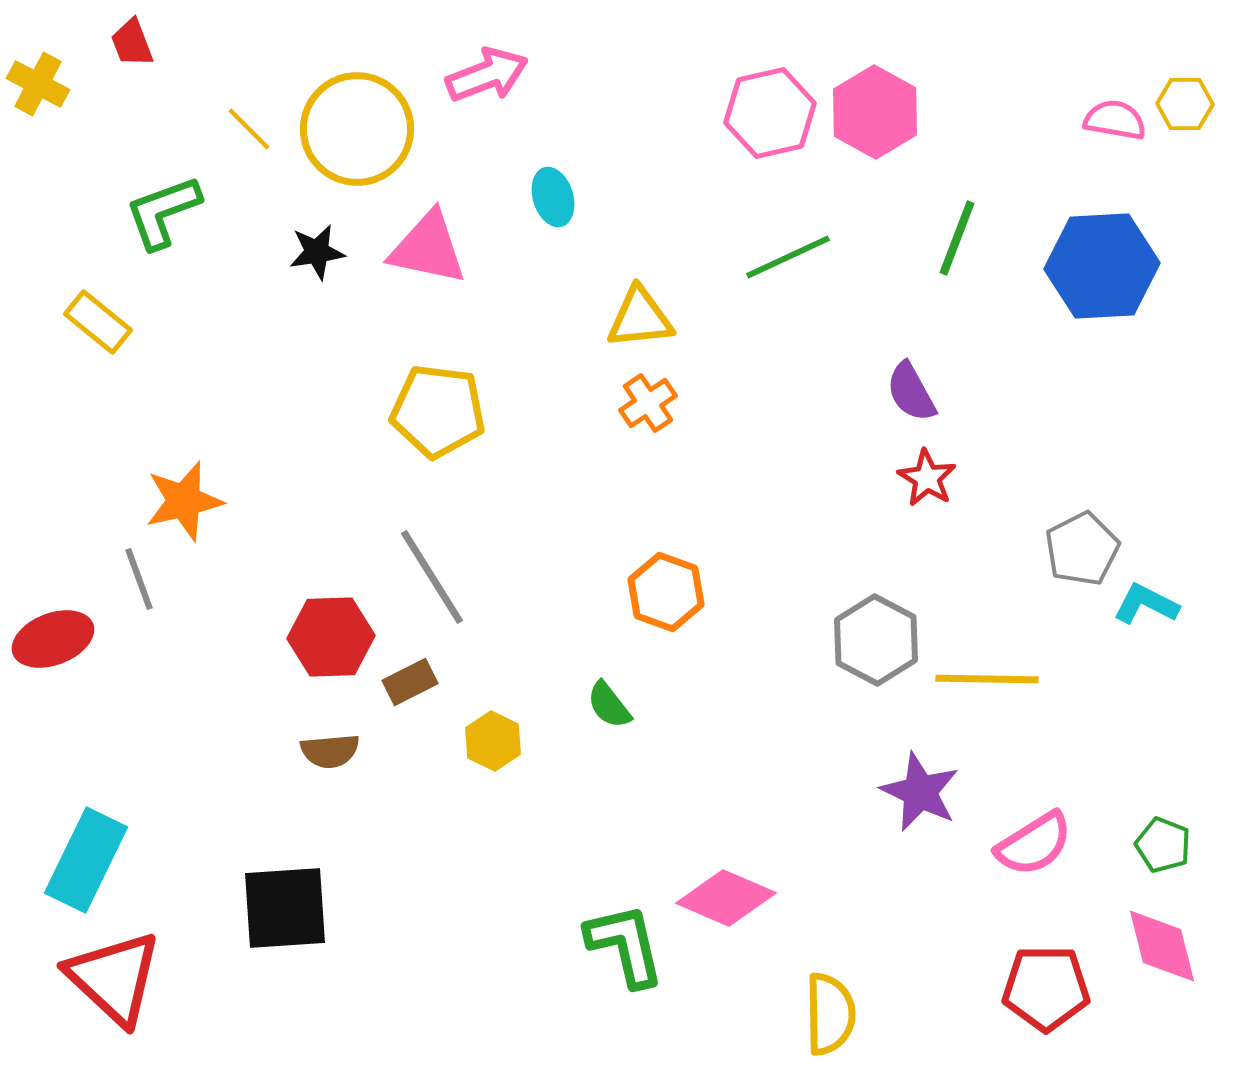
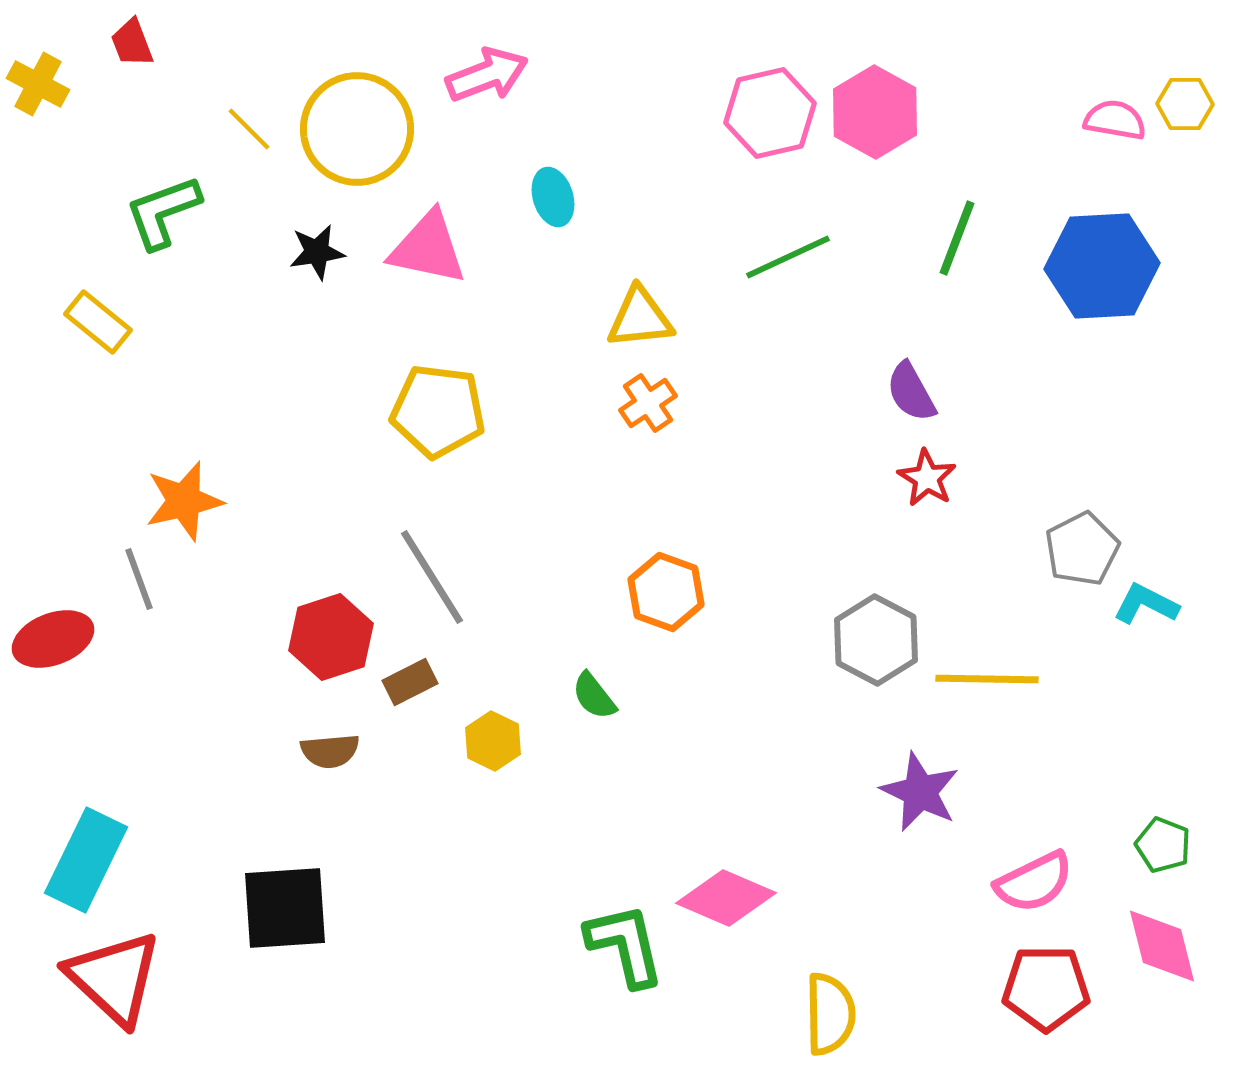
red hexagon at (331, 637): rotated 16 degrees counterclockwise
green semicircle at (609, 705): moved 15 px left, 9 px up
pink semicircle at (1034, 844): moved 38 px down; rotated 6 degrees clockwise
